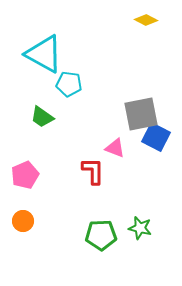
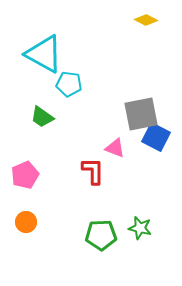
orange circle: moved 3 px right, 1 px down
